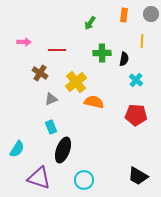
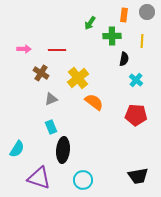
gray circle: moved 4 px left, 2 px up
pink arrow: moved 7 px down
green cross: moved 10 px right, 17 px up
brown cross: moved 1 px right
yellow cross: moved 2 px right, 4 px up
orange semicircle: rotated 24 degrees clockwise
black ellipse: rotated 15 degrees counterclockwise
black trapezoid: rotated 40 degrees counterclockwise
cyan circle: moved 1 px left
